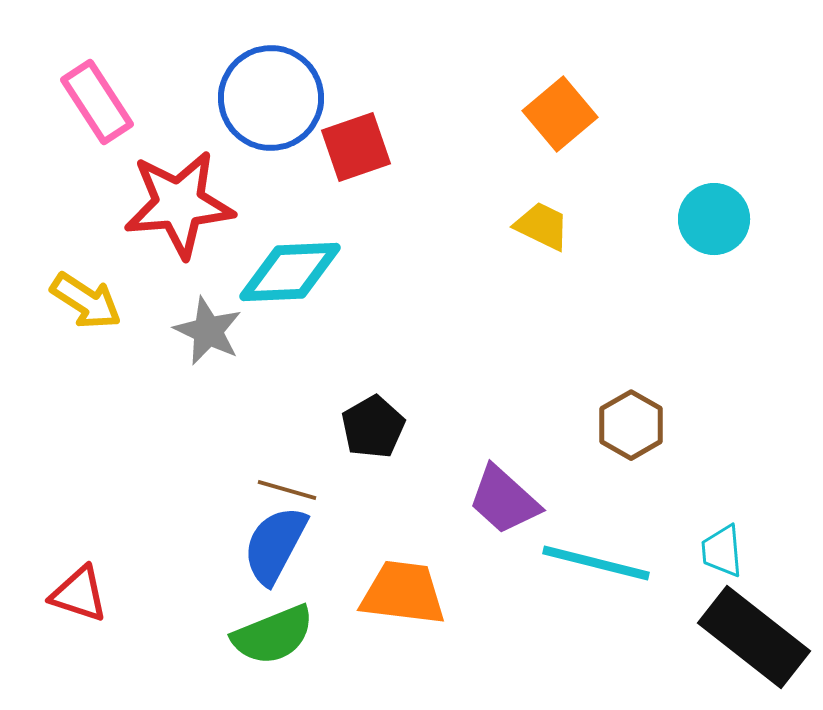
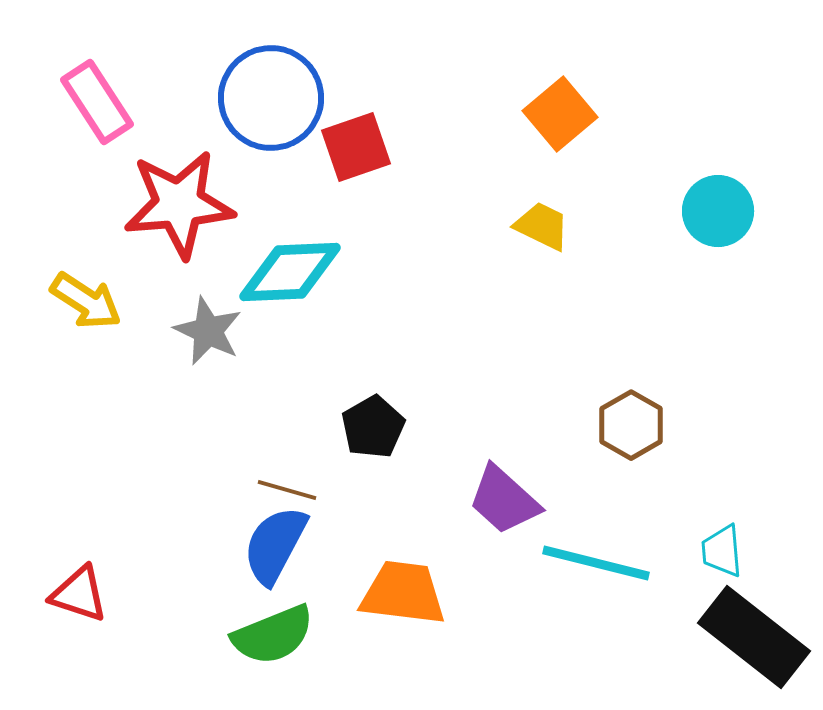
cyan circle: moved 4 px right, 8 px up
